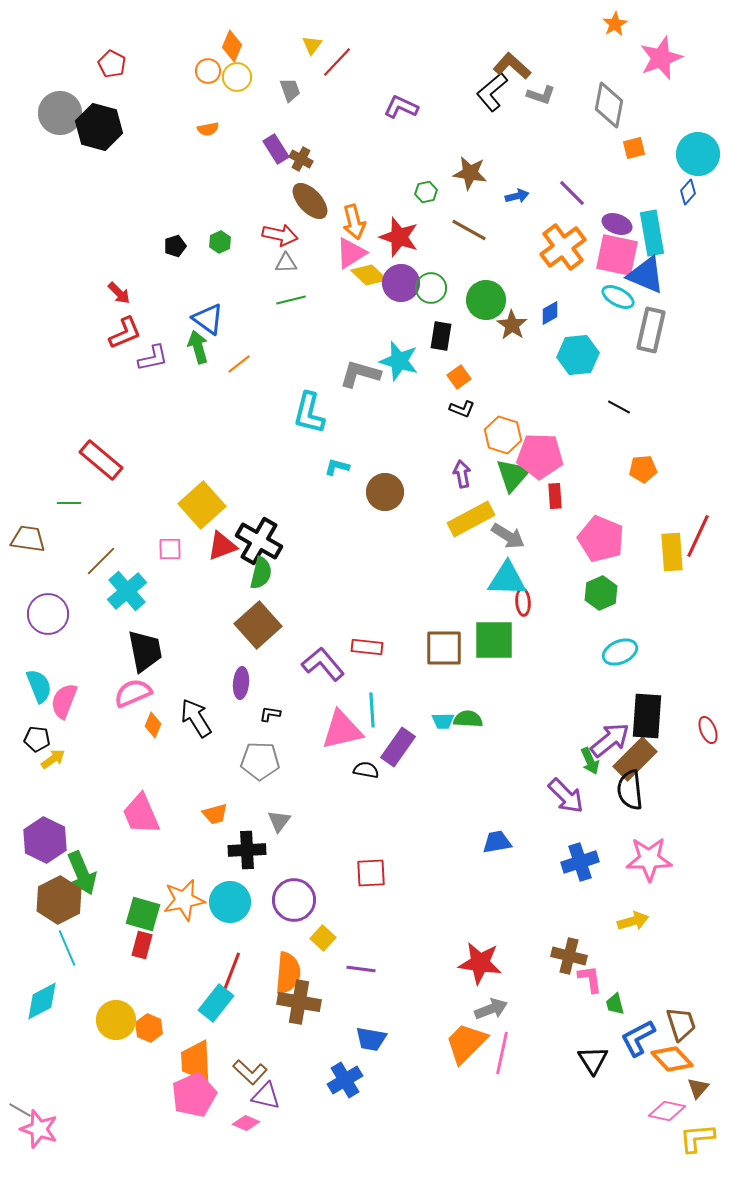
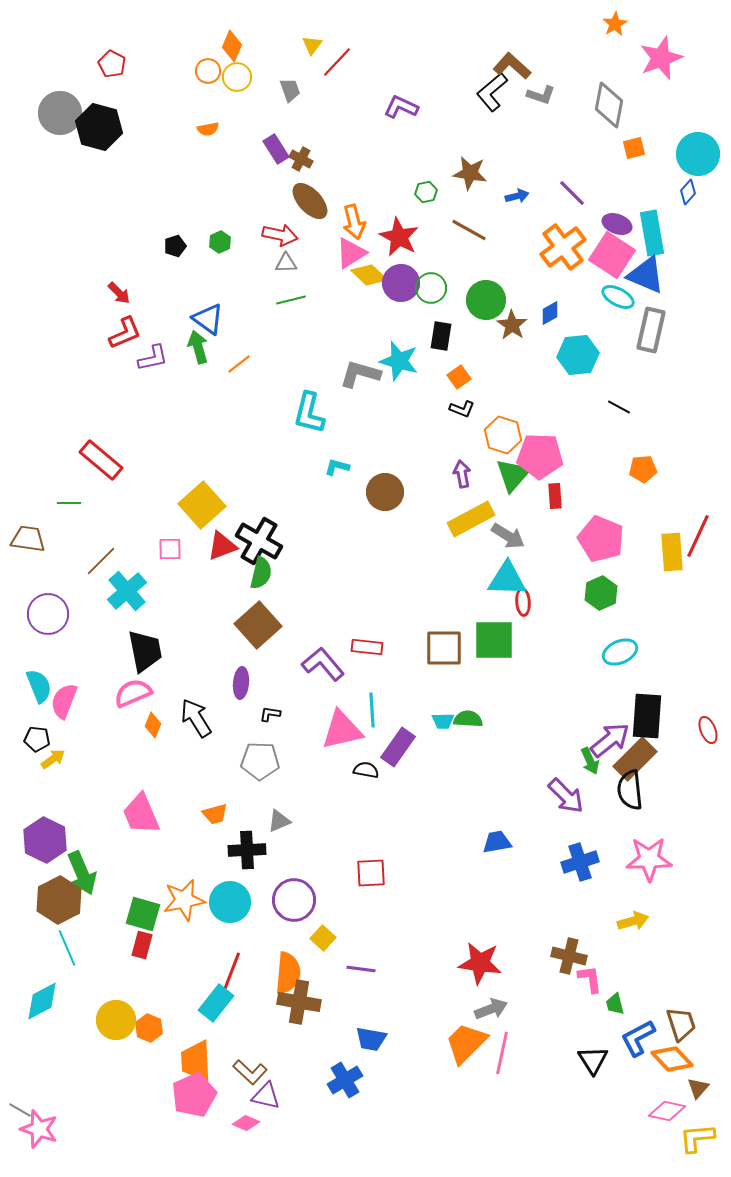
red star at (399, 237): rotated 9 degrees clockwise
pink square at (617, 255): moved 5 px left; rotated 21 degrees clockwise
gray triangle at (279, 821): rotated 30 degrees clockwise
